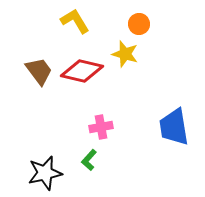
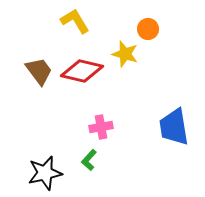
orange circle: moved 9 px right, 5 px down
